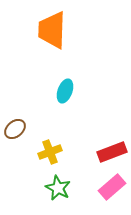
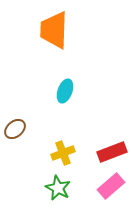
orange trapezoid: moved 2 px right
yellow cross: moved 13 px right, 1 px down
pink rectangle: moved 1 px left, 1 px up
